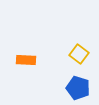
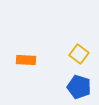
blue pentagon: moved 1 px right, 1 px up
